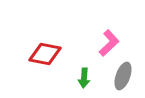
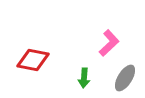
red diamond: moved 12 px left, 6 px down
gray ellipse: moved 2 px right, 2 px down; rotated 12 degrees clockwise
